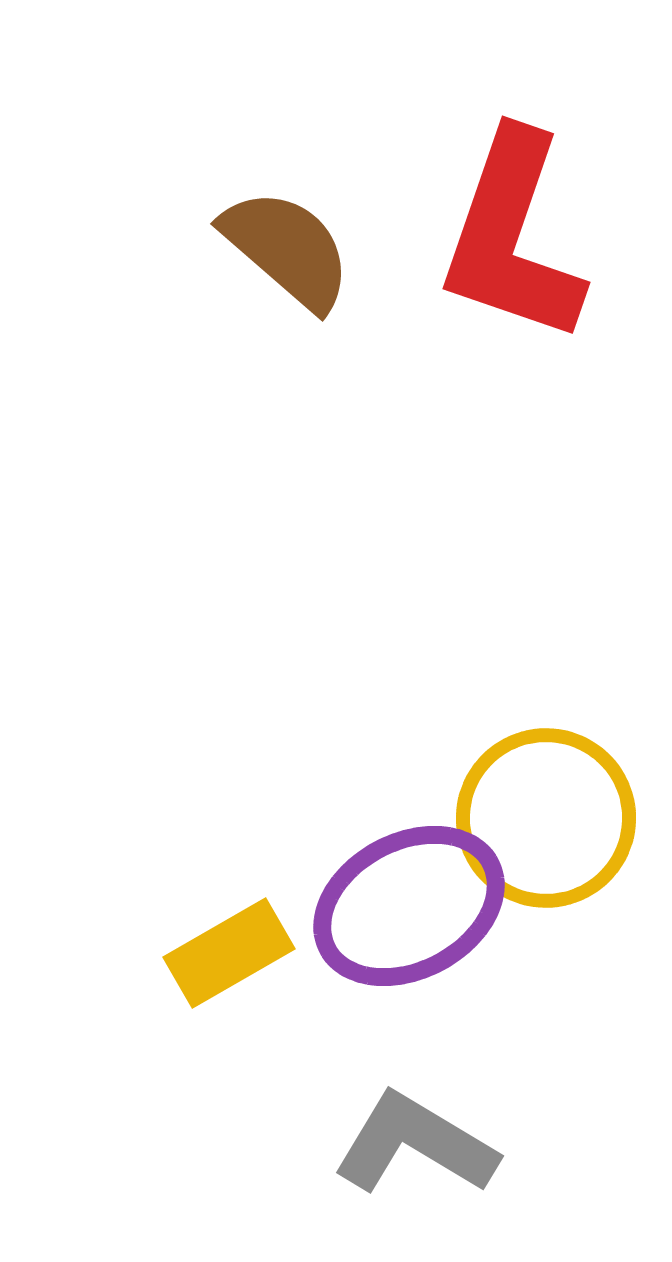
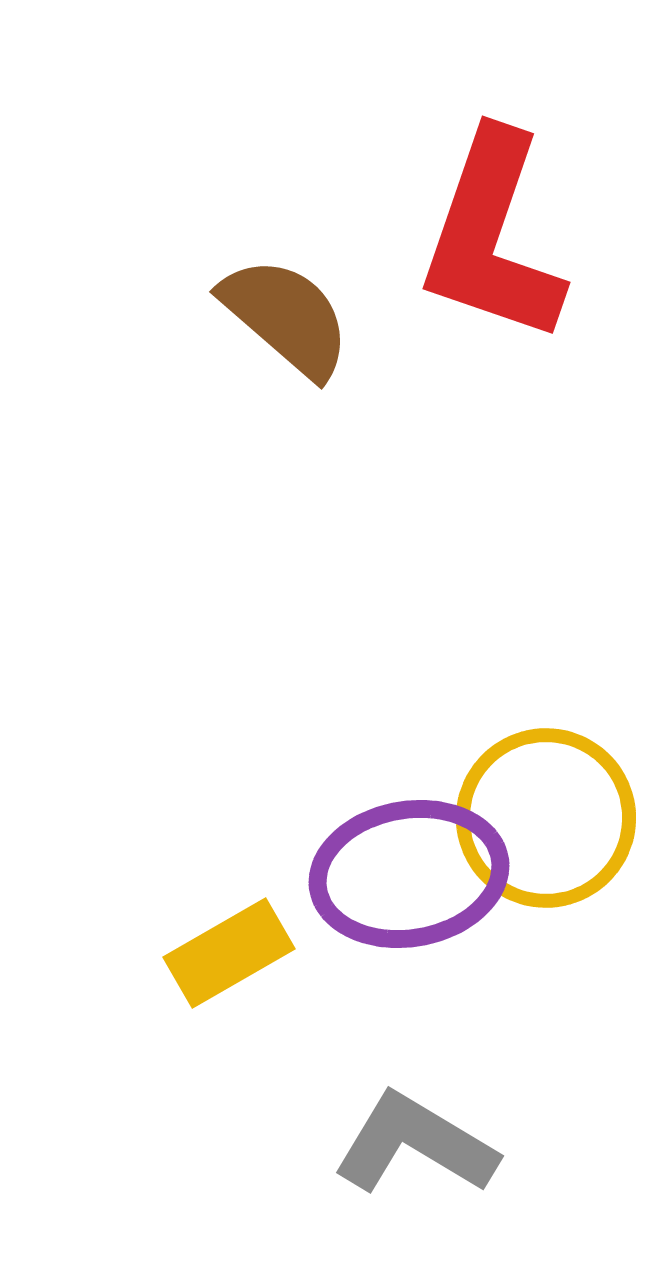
red L-shape: moved 20 px left
brown semicircle: moved 1 px left, 68 px down
purple ellipse: moved 32 px up; rotated 18 degrees clockwise
